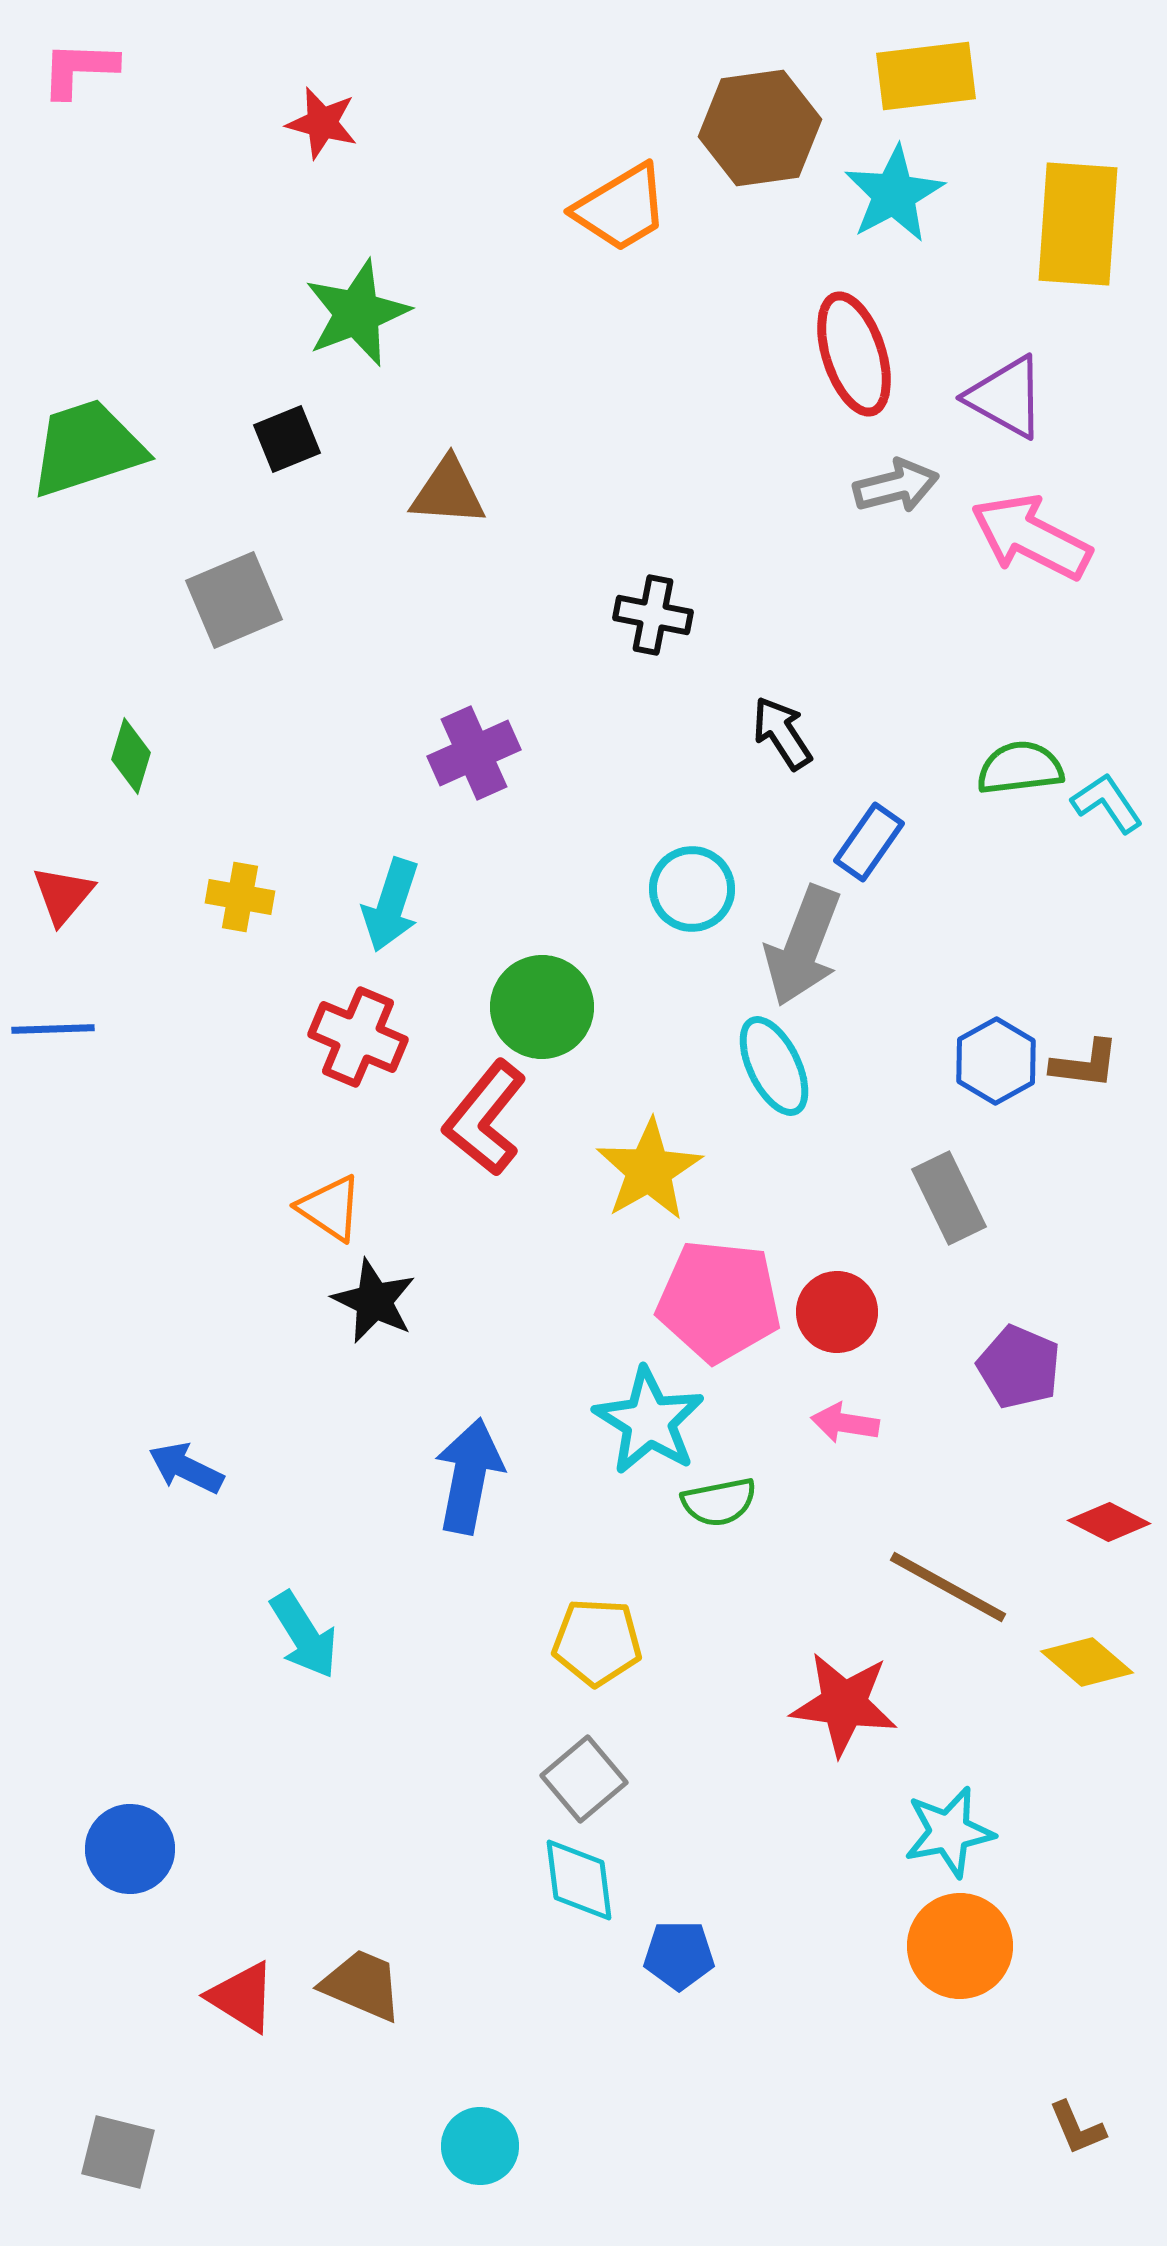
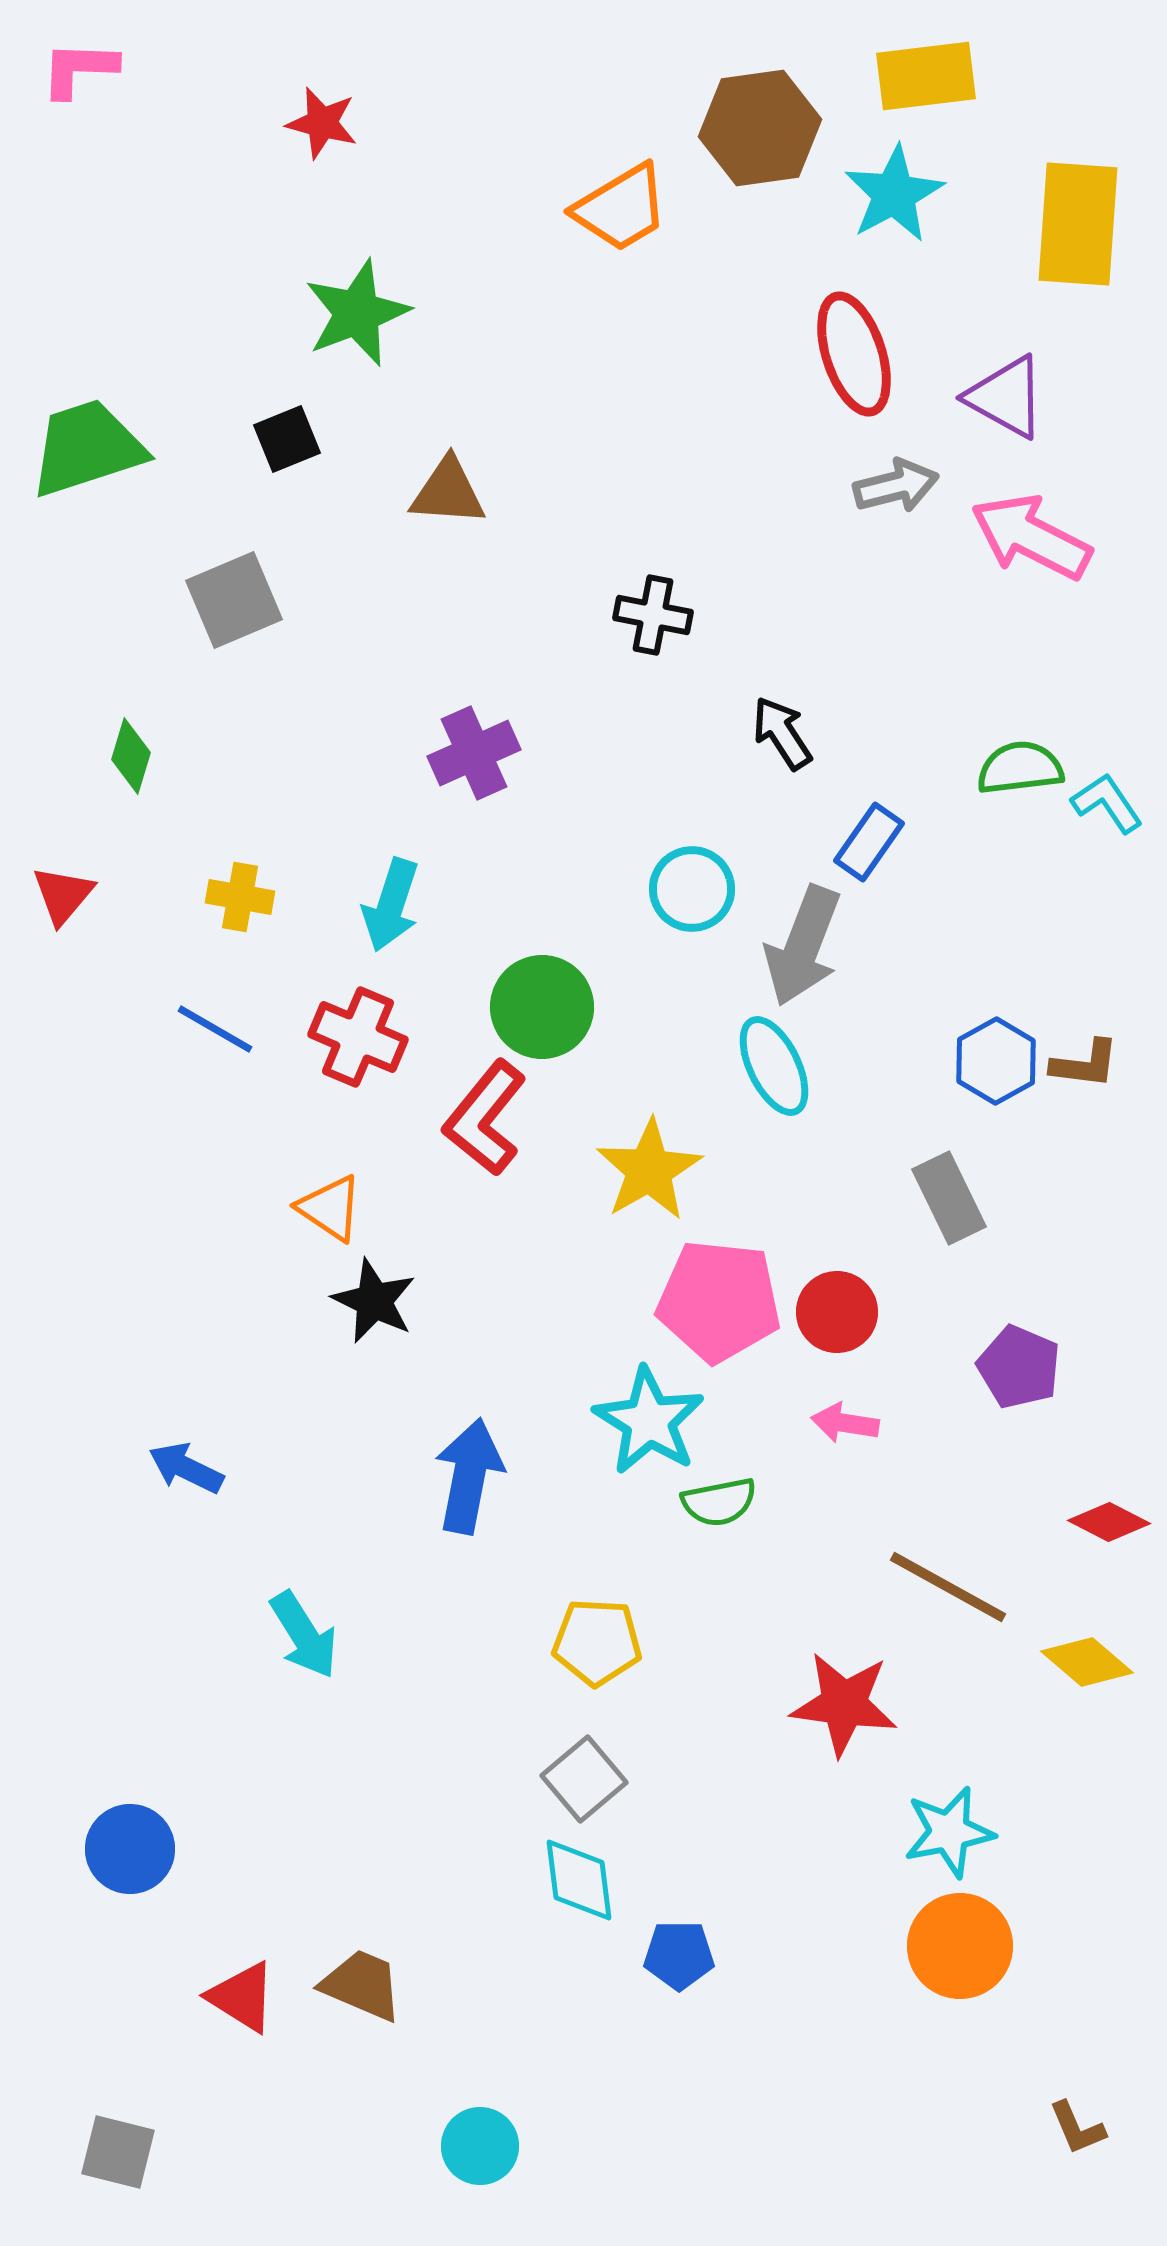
blue line at (53, 1029): moved 162 px right; rotated 32 degrees clockwise
